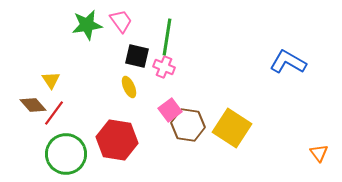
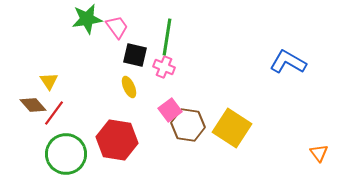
pink trapezoid: moved 4 px left, 6 px down
green star: moved 6 px up
black square: moved 2 px left, 1 px up
yellow triangle: moved 2 px left, 1 px down
